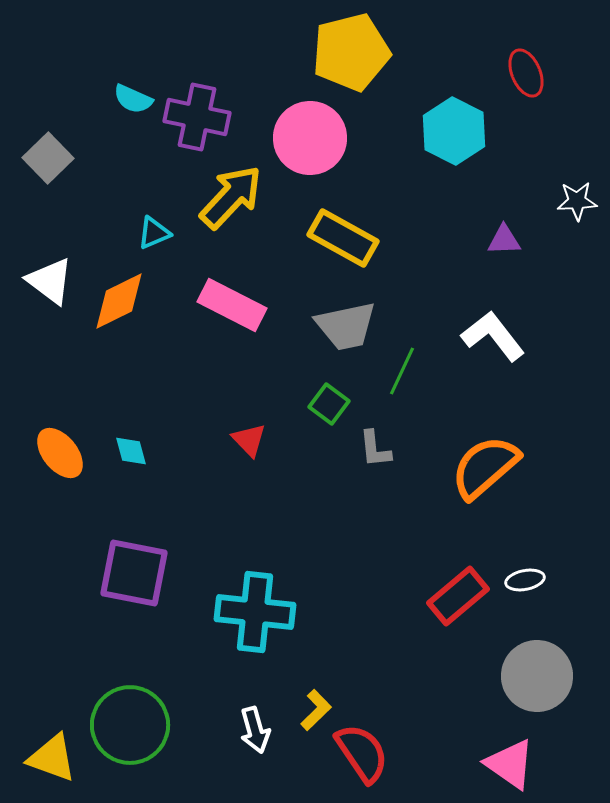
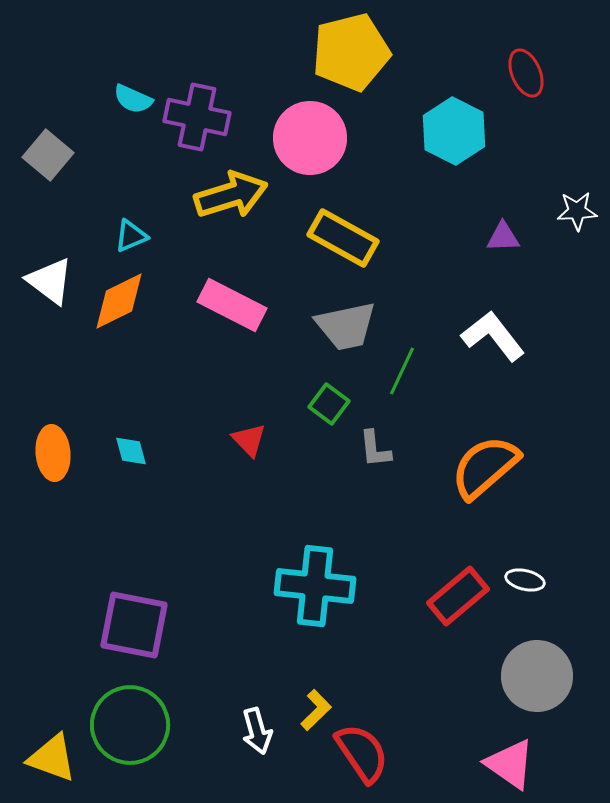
gray square: moved 3 px up; rotated 6 degrees counterclockwise
yellow arrow: moved 2 px up; rotated 30 degrees clockwise
white star: moved 10 px down
cyan triangle: moved 23 px left, 3 px down
purple triangle: moved 1 px left, 3 px up
orange ellipse: moved 7 px left; rotated 34 degrees clockwise
purple square: moved 52 px down
white ellipse: rotated 24 degrees clockwise
cyan cross: moved 60 px right, 26 px up
white arrow: moved 2 px right, 1 px down
